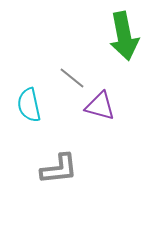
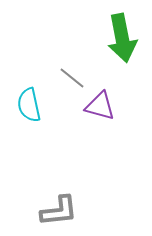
green arrow: moved 2 px left, 2 px down
gray L-shape: moved 42 px down
